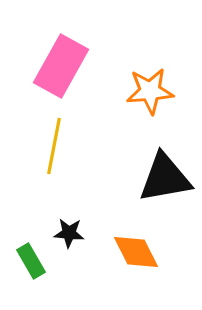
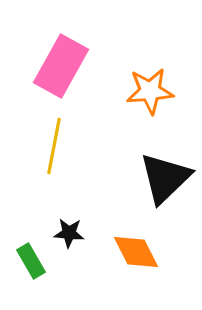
black triangle: rotated 34 degrees counterclockwise
